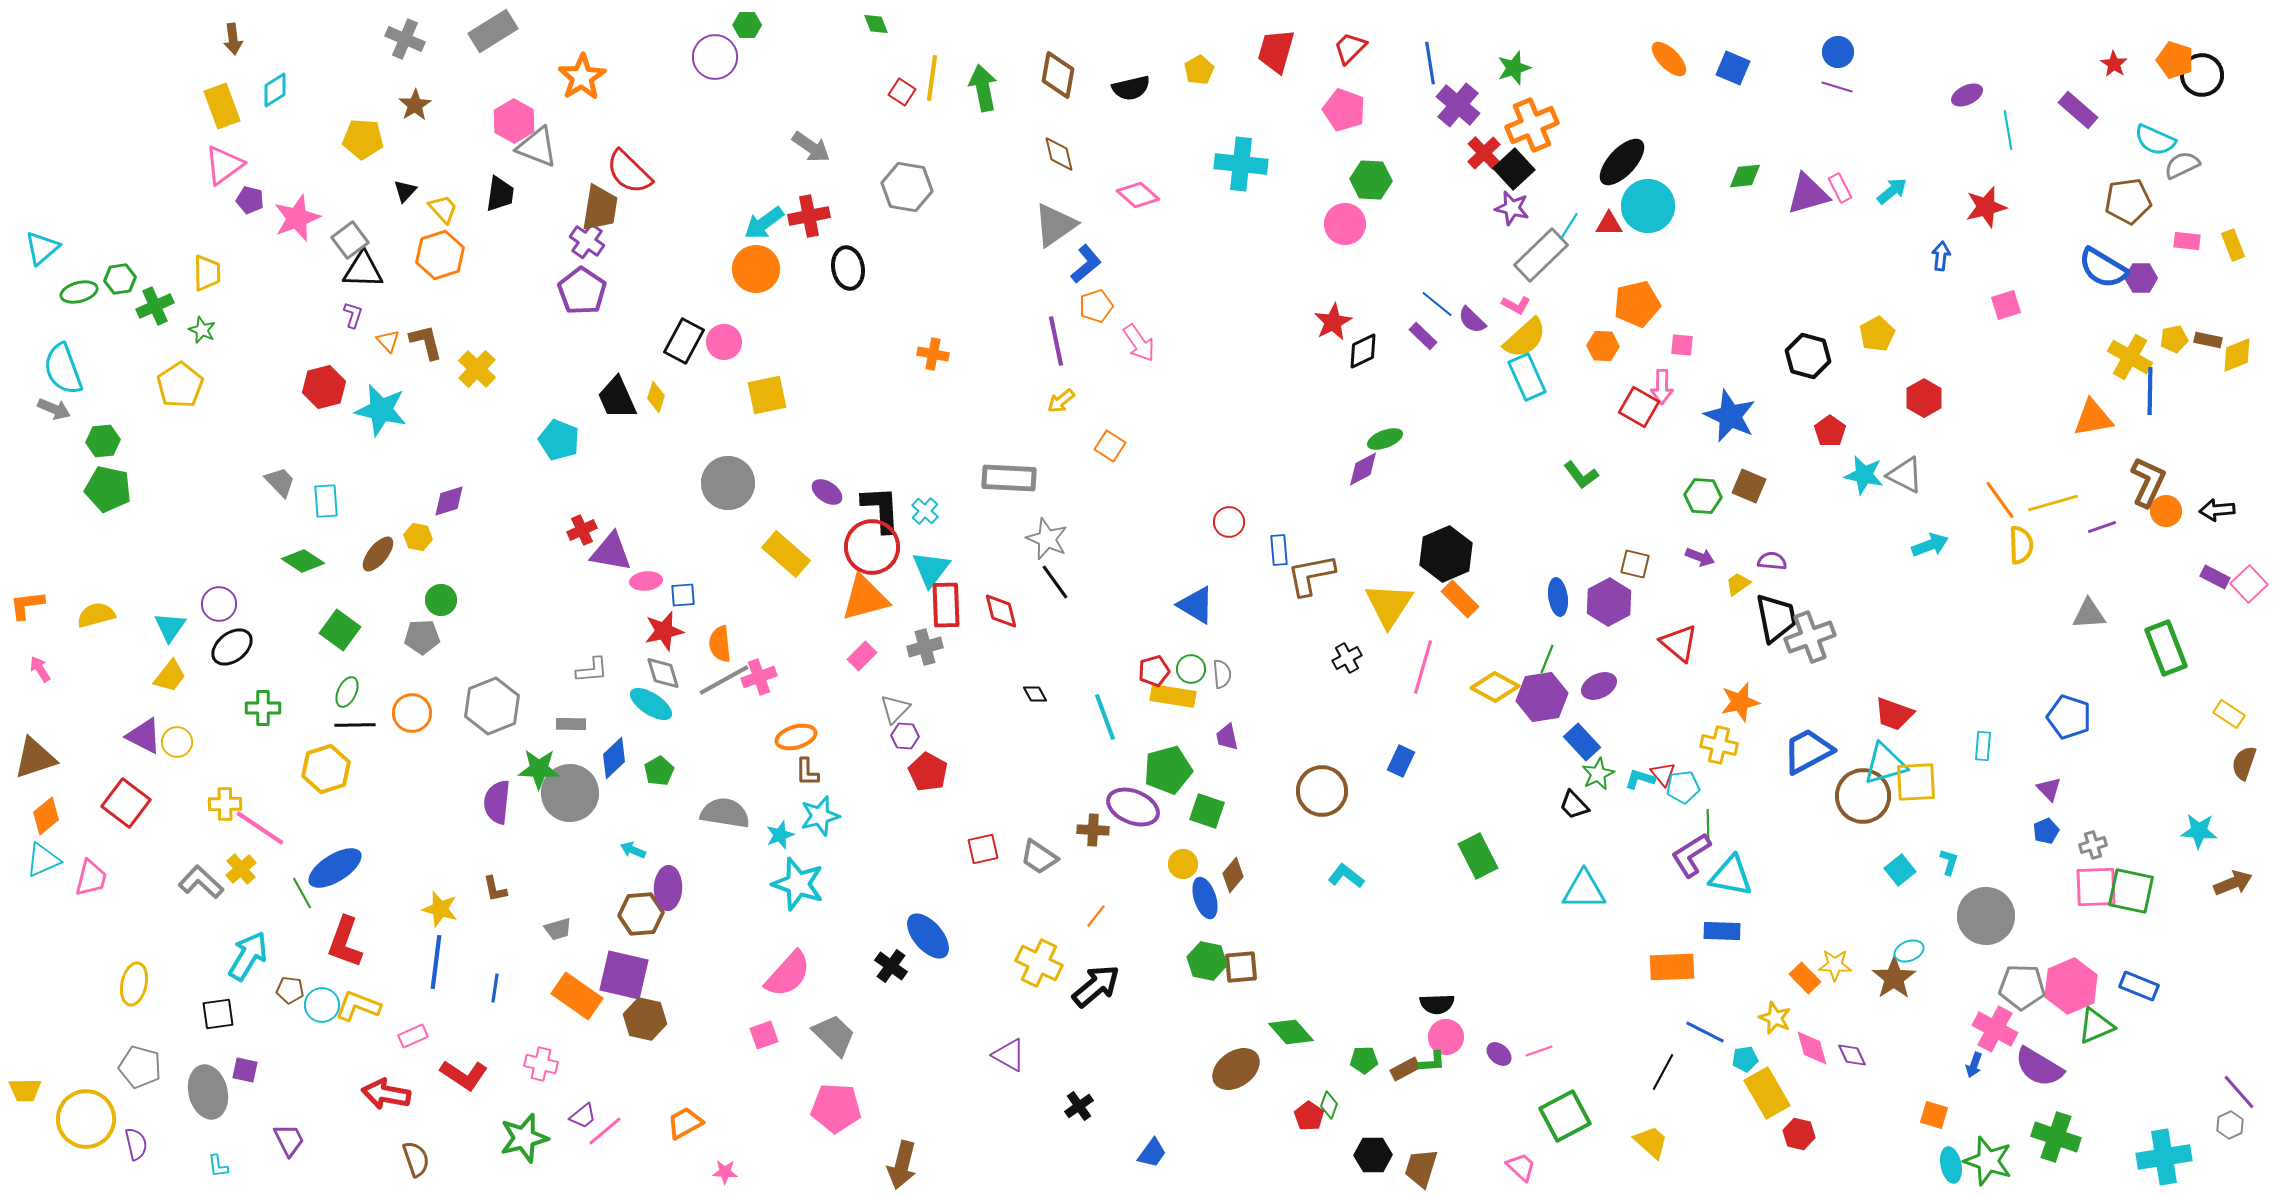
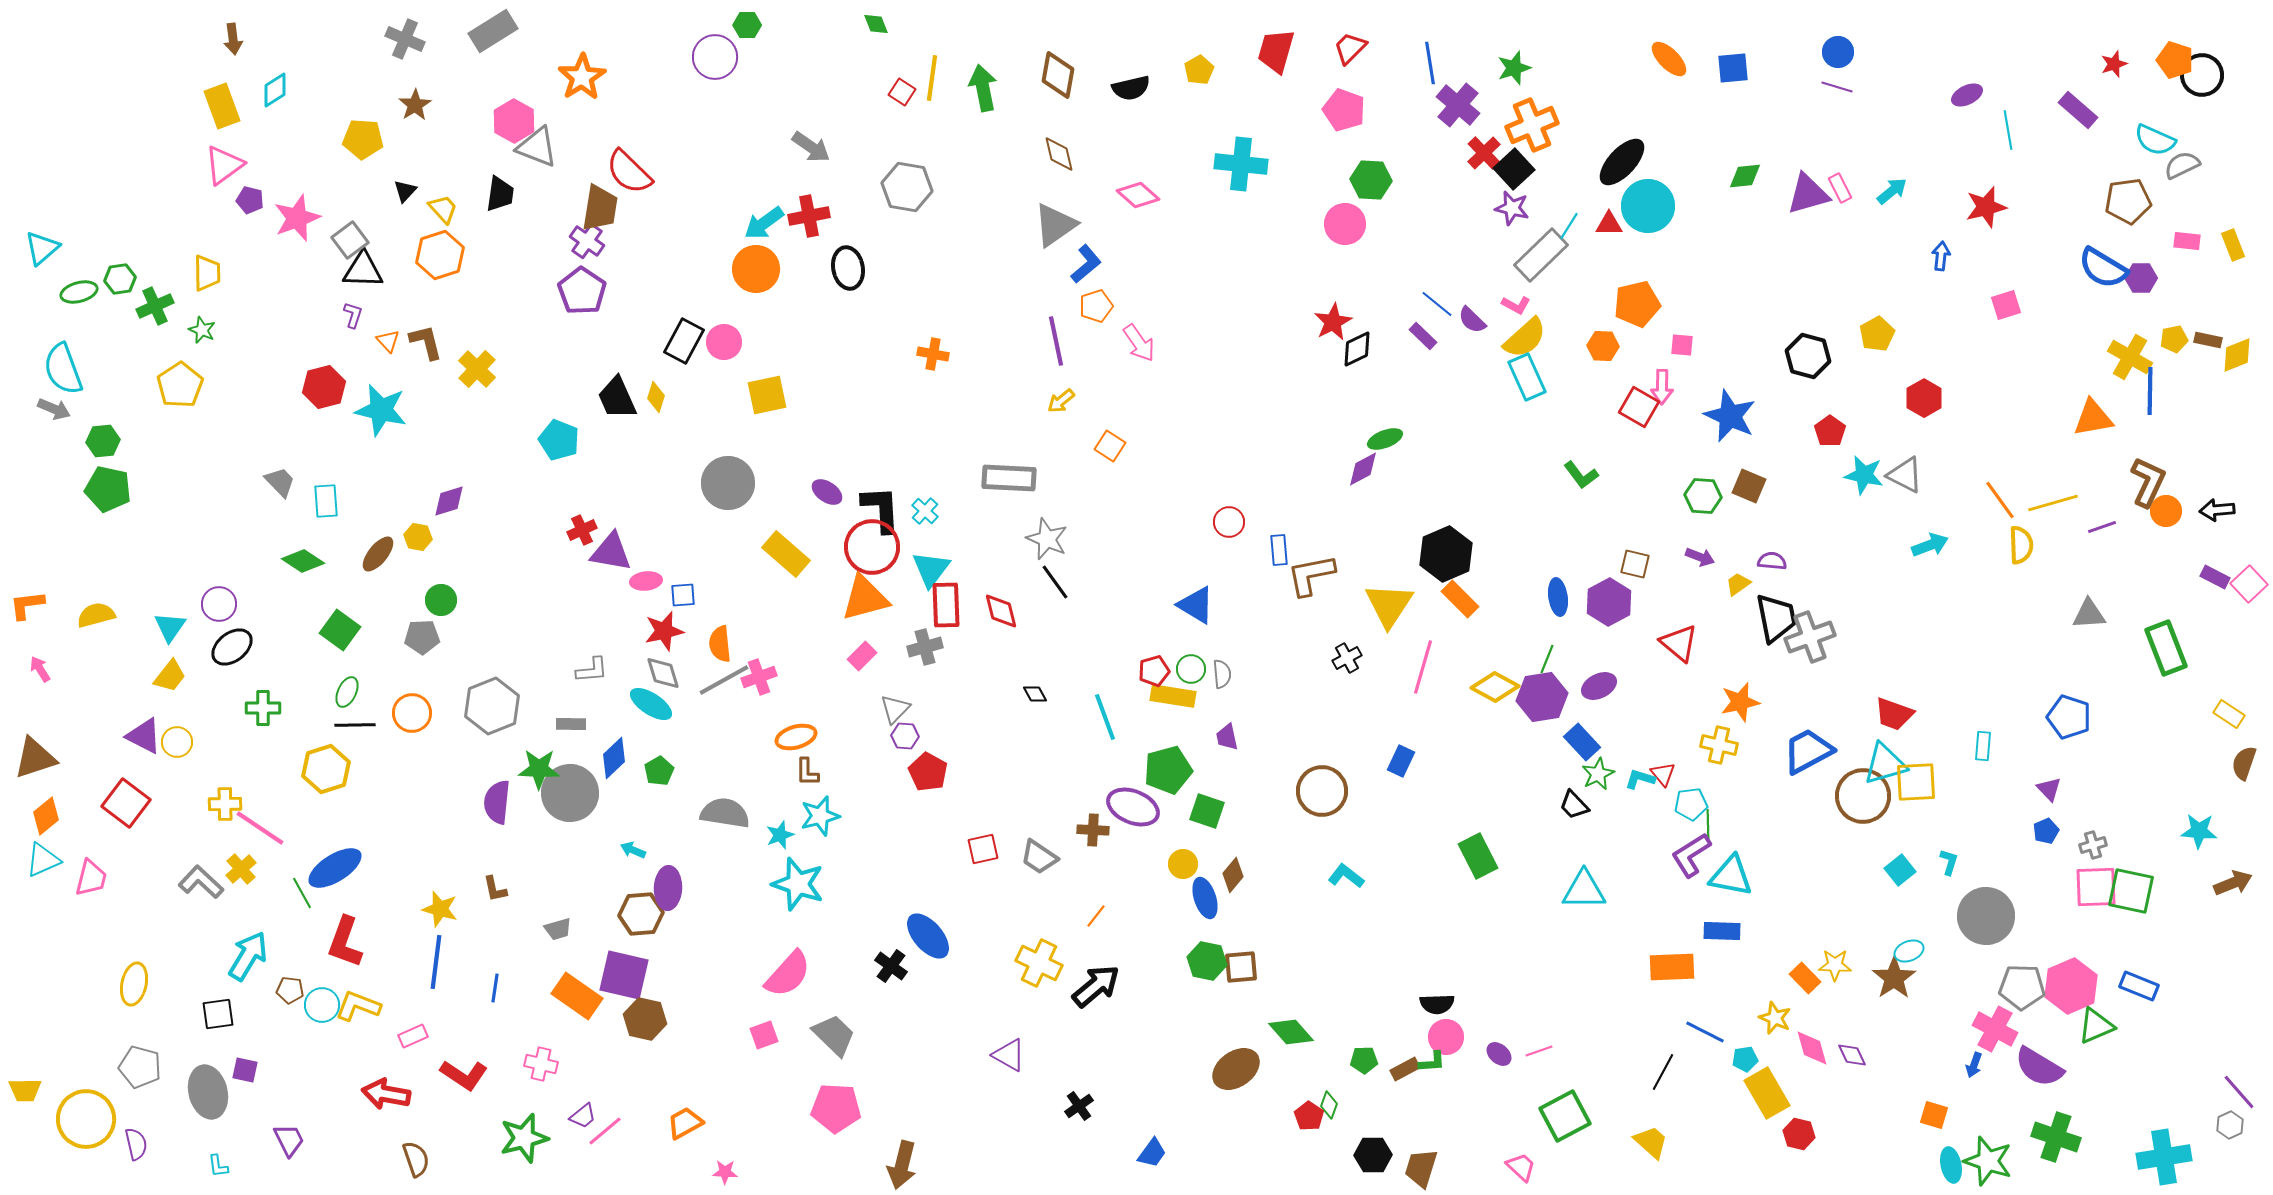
red star at (2114, 64): rotated 20 degrees clockwise
blue square at (1733, 68): rotated 28 degrees counterclockwise
black diamond at (1363, 351): moved 6 px left, 2 px up
cyan pentagon at (1683, 787): moved 8 px right, 17 px down
